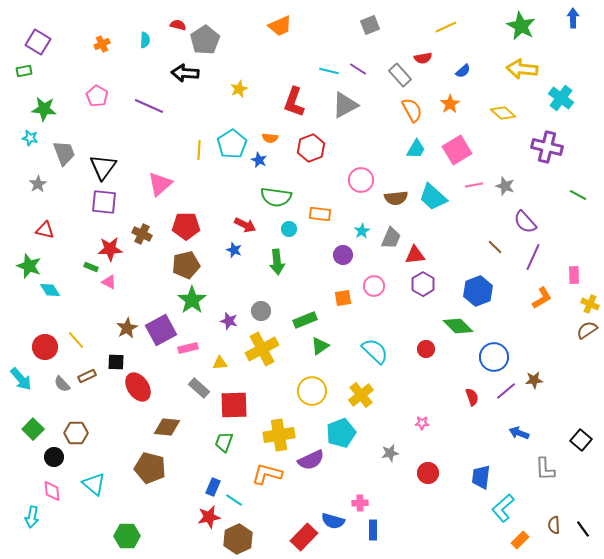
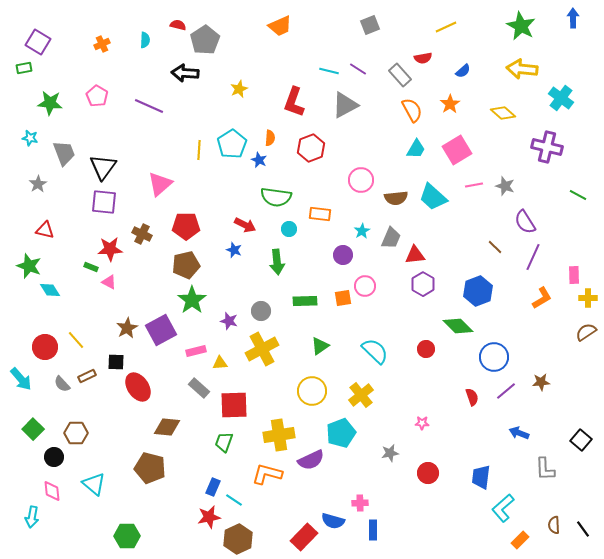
green rectangle at (24, 71): moved 3 px up
green star at (44, 109): moved 6 px right, 6 px up
orange semicircle at (270, 138): rotated 91 degrees counterclockwise
purple semicircle at (525, 222): rotated 10 degrees clockwise
pink circle at (374, 286): moved 9 px left
yellow cross at (590, 304): moved 2 px left, 6 px up; rotated 24 degrees counterclockwise
green rectangle at (305, 320): moved 19 px up; rotated 20 degrees clockwise
brown semicircle at (587, 330): moved 1 px left, 2 px down
pink rectangle at (188, 348): moved 8 px right, 3 px down
brown star at (534, 380): moved 7 px right, 2 px down
